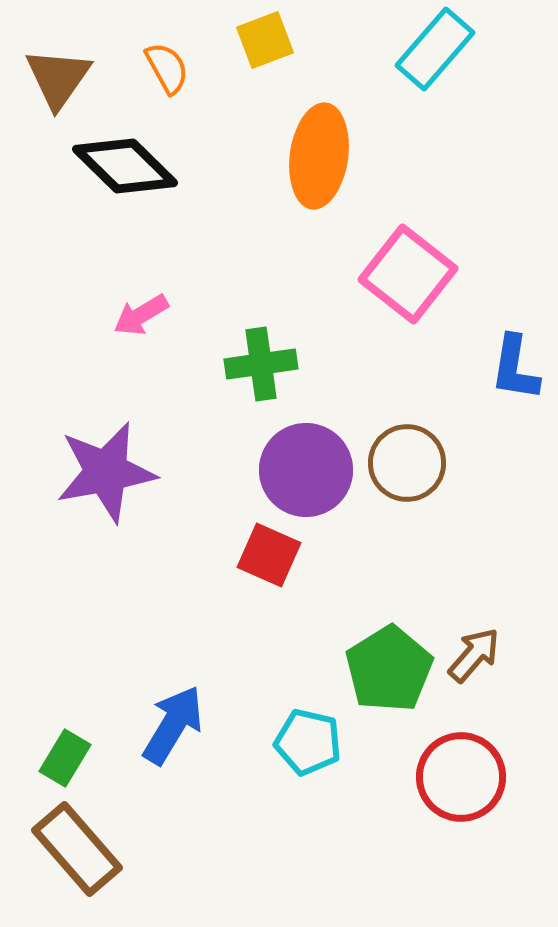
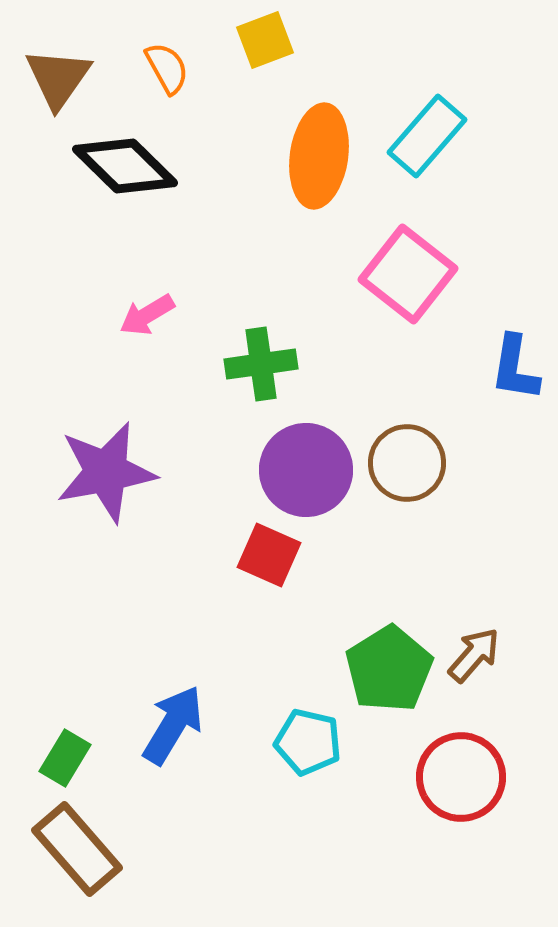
cyan rectangle: moved 8 px left, 87 px down
pink arrow: moved 6 px right
